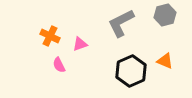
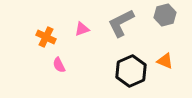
orange cross: moved 4 px left, 1 px down
pink triangle: moved 2 px right, 15 px up
